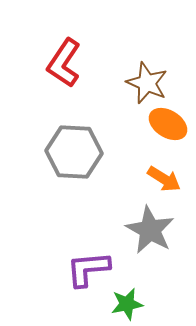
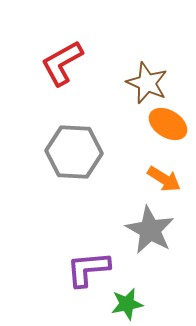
red L-shape: moved 2 px left; rotated 27 degrees clockwise
